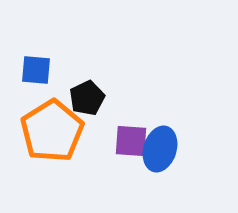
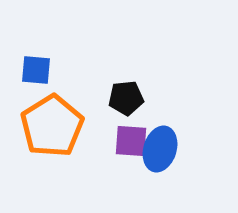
black pentagon: moved 39 px right; rotated 20 degrees clockwise
orange pentagon: moved 5 px up
